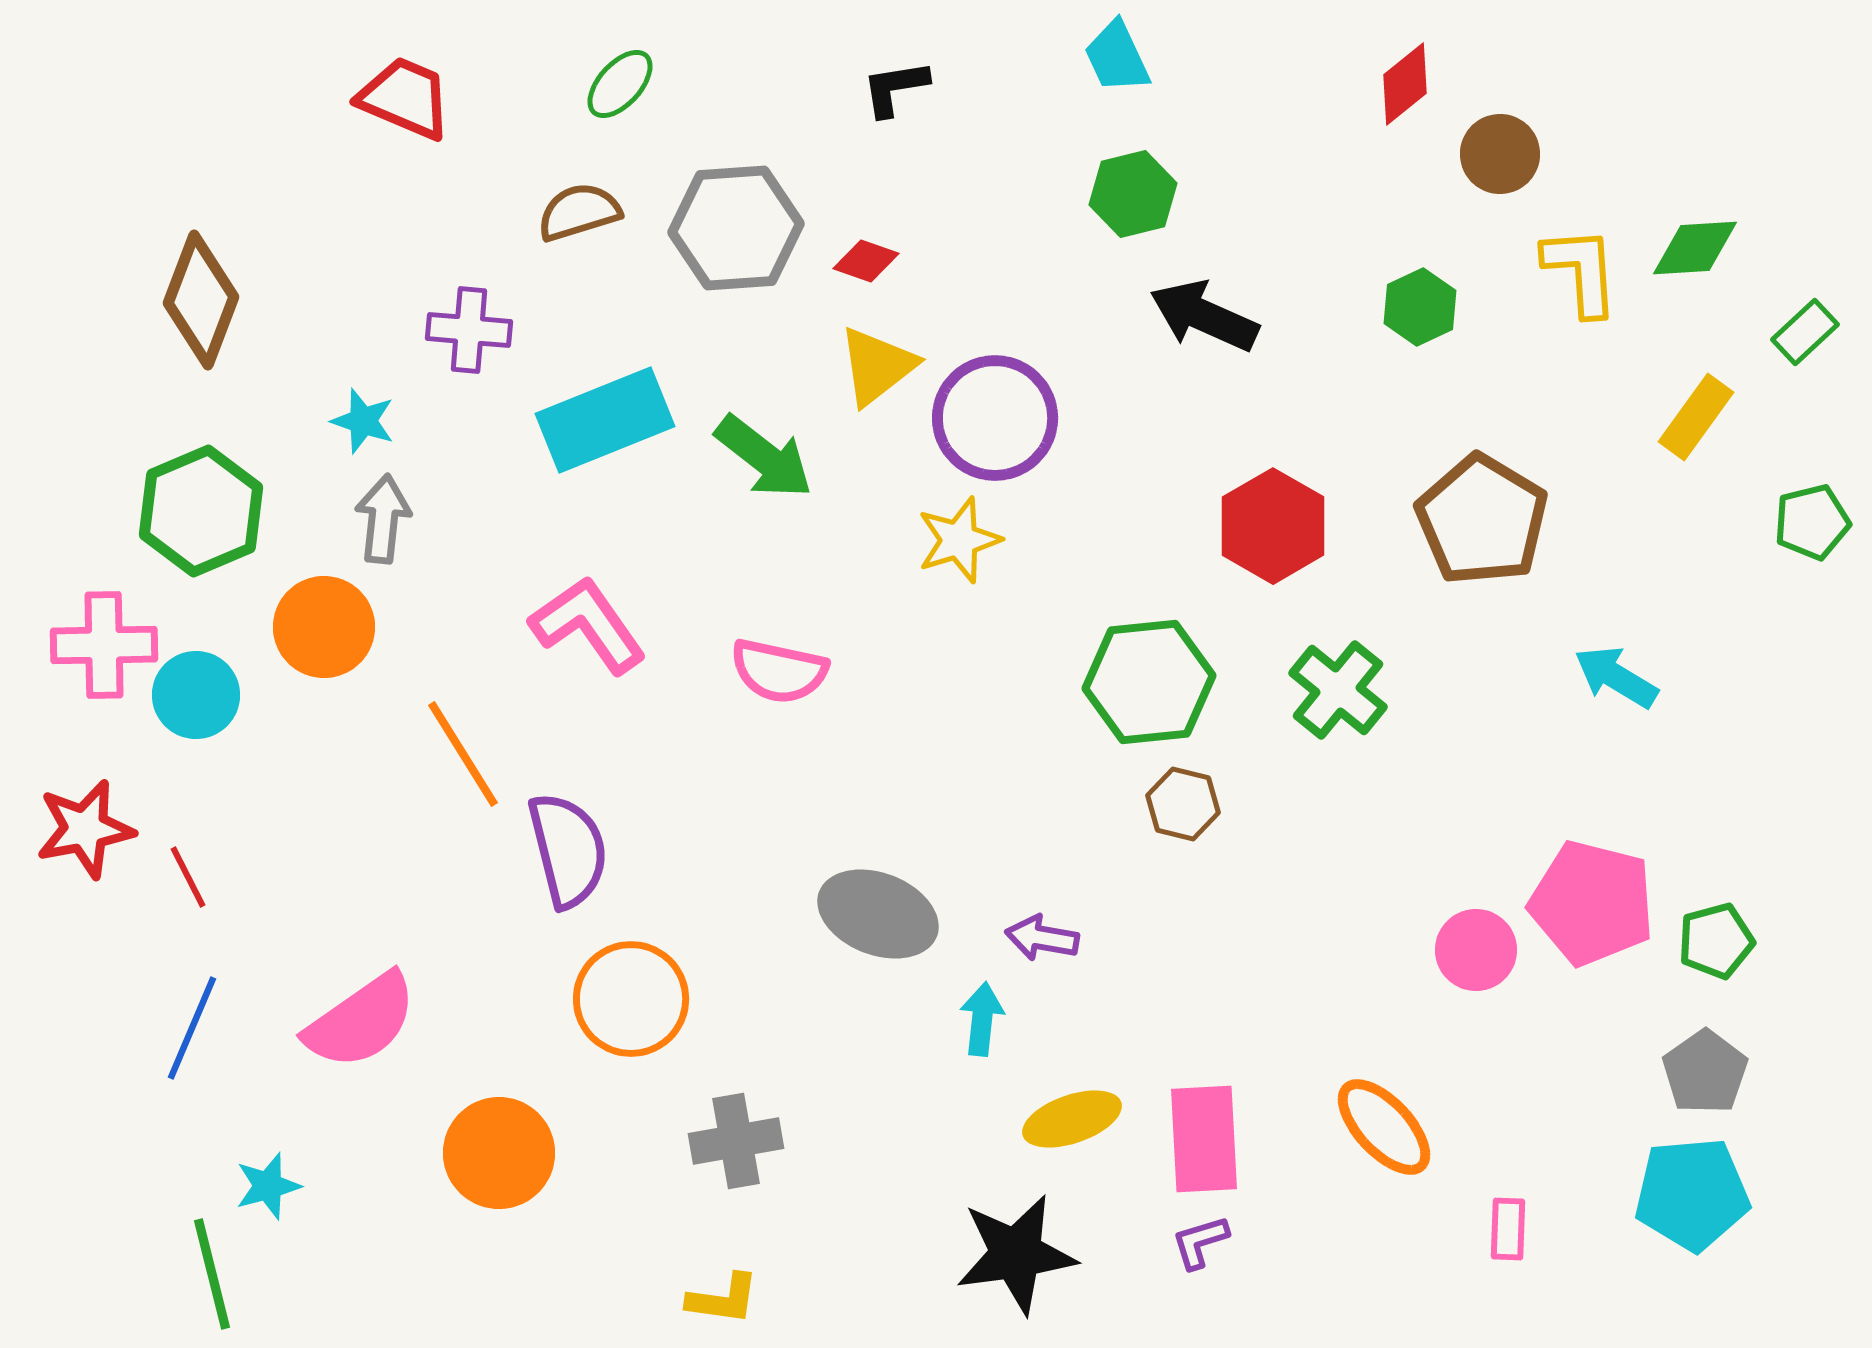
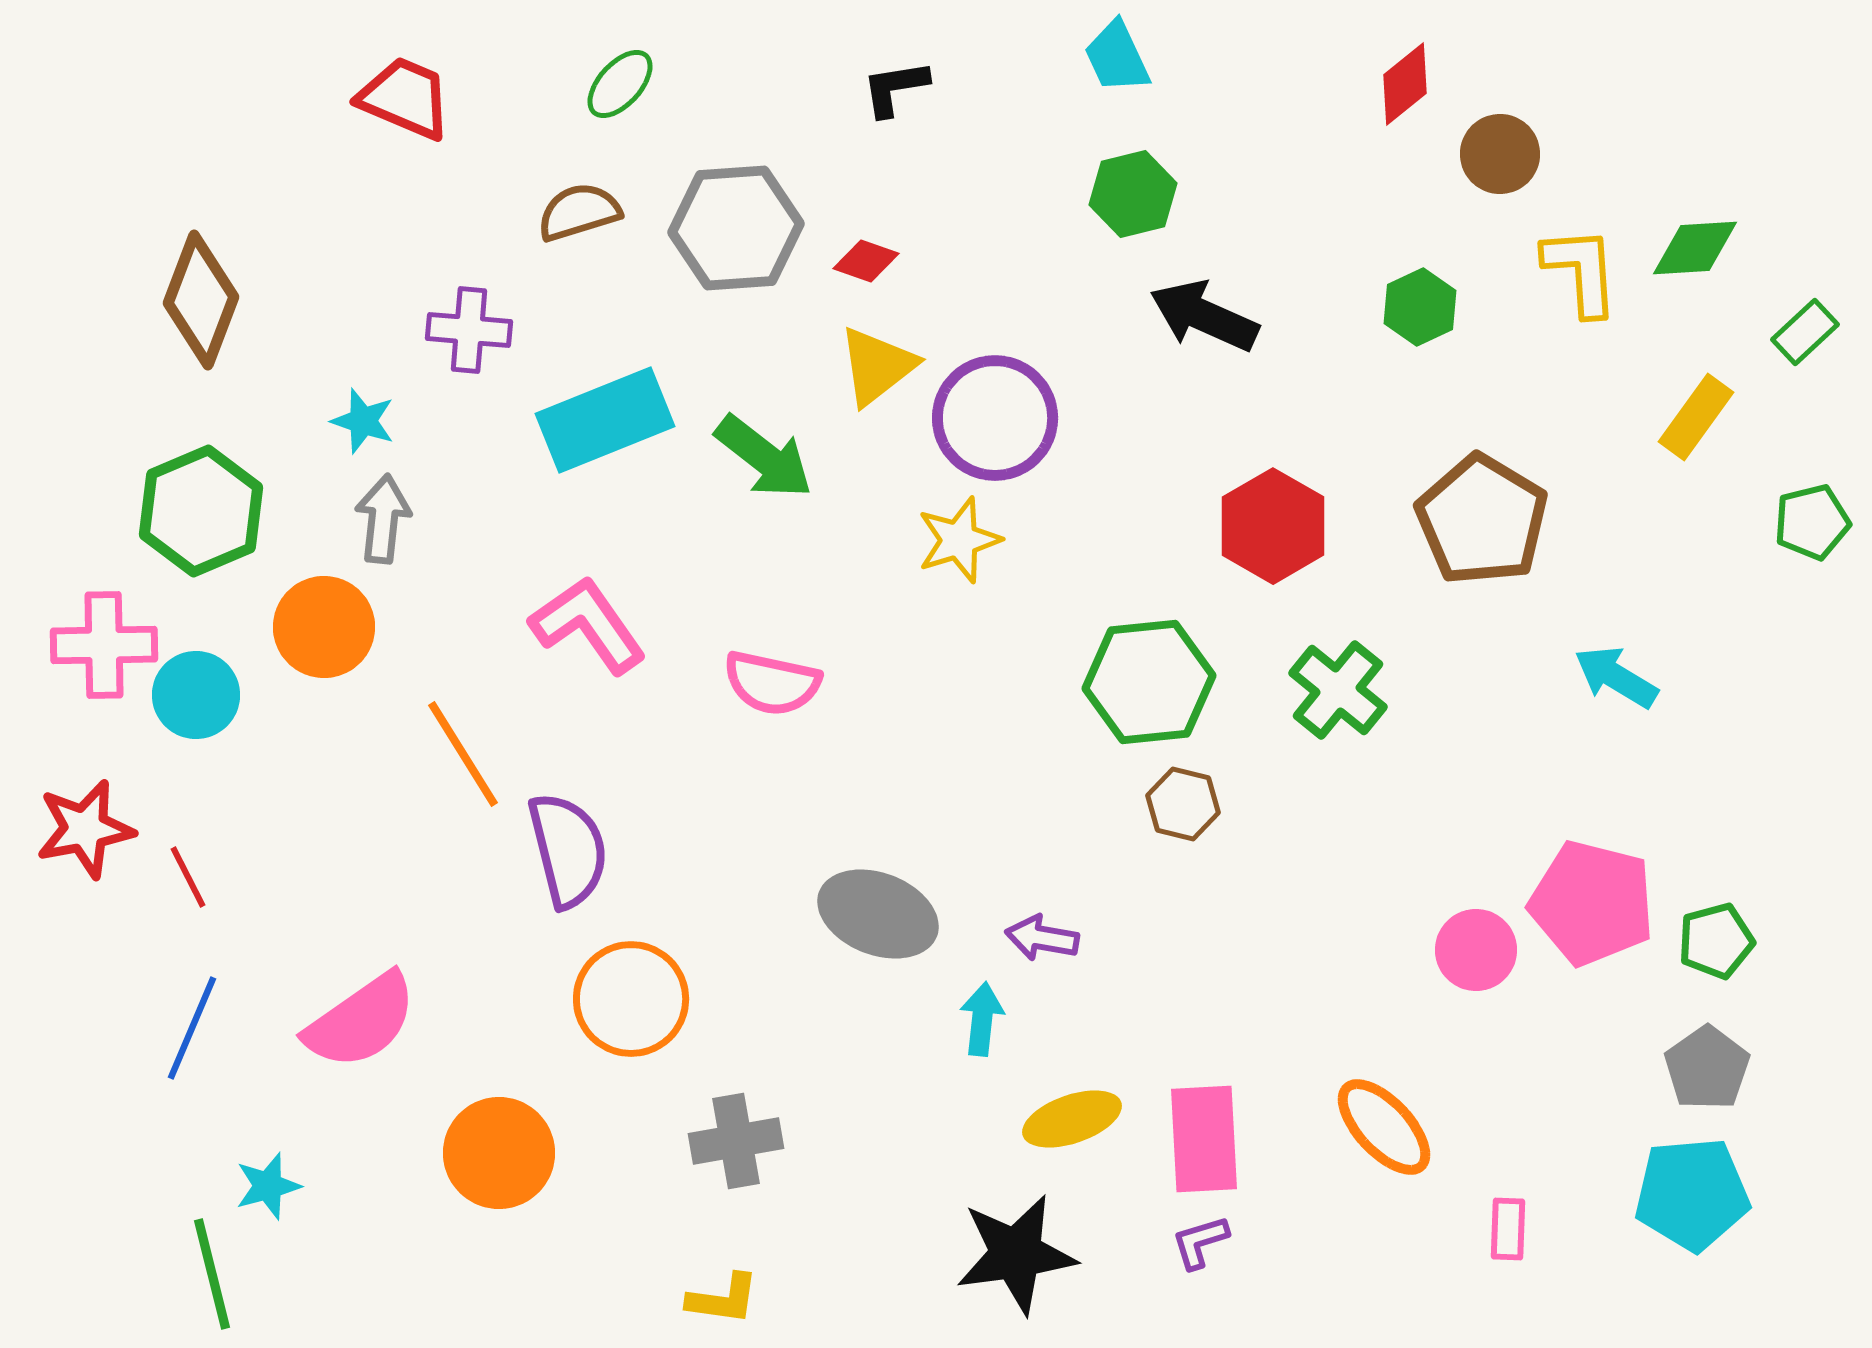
pink semicircle at (779, 671): moved 7 px left, 12 px down
gray pentagon at (1705, 1072): moved 2 px right, 4 px up
